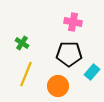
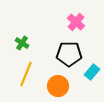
pink cross: moved 3 px right; rotated 30 degrees clockwise
